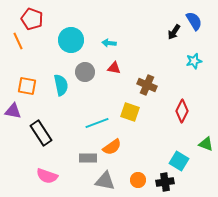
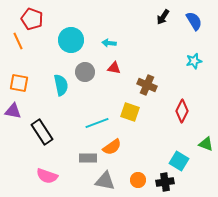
black arrow: moved 11 px left, 15 px up
orange square: moved 8 px left, 3 px up
black rectangle: moved 1 px right, 1 px up
